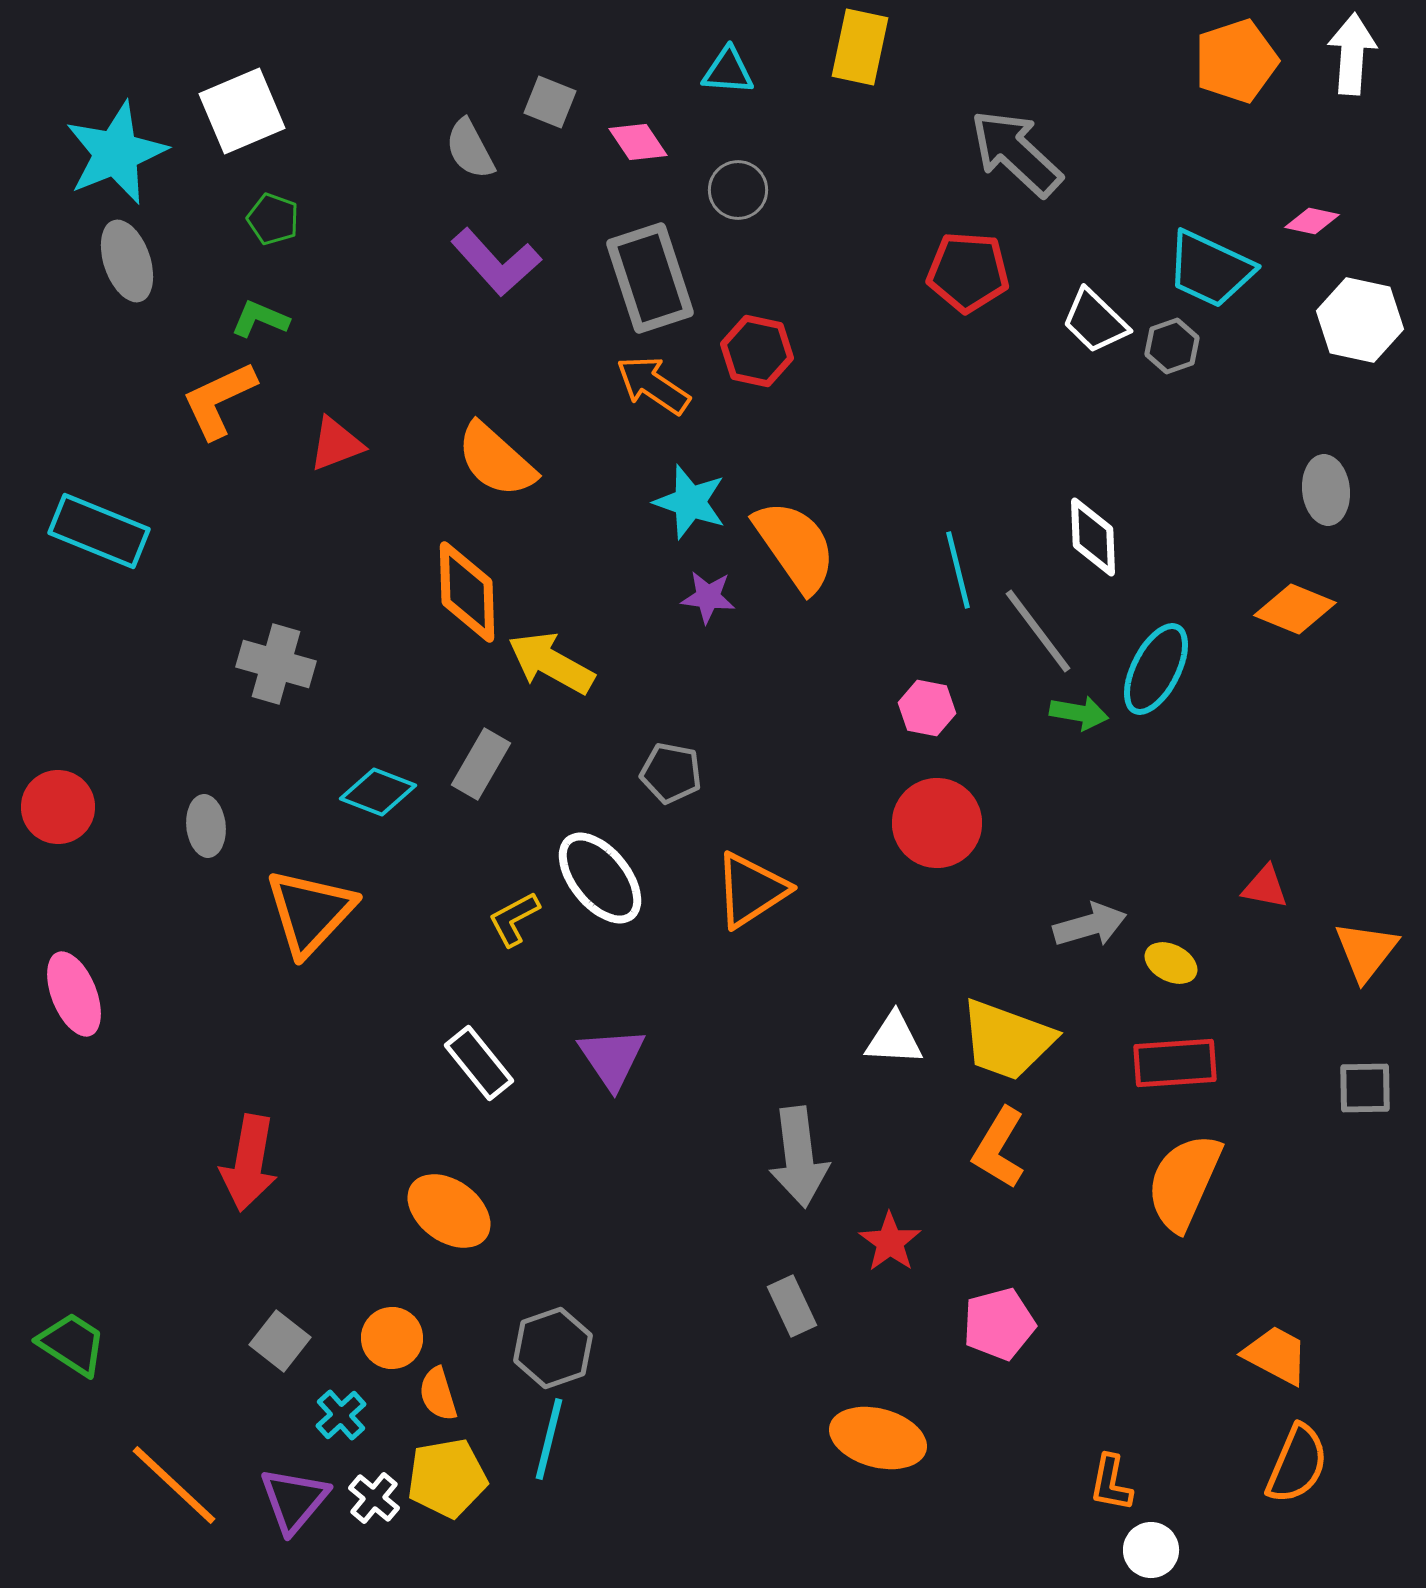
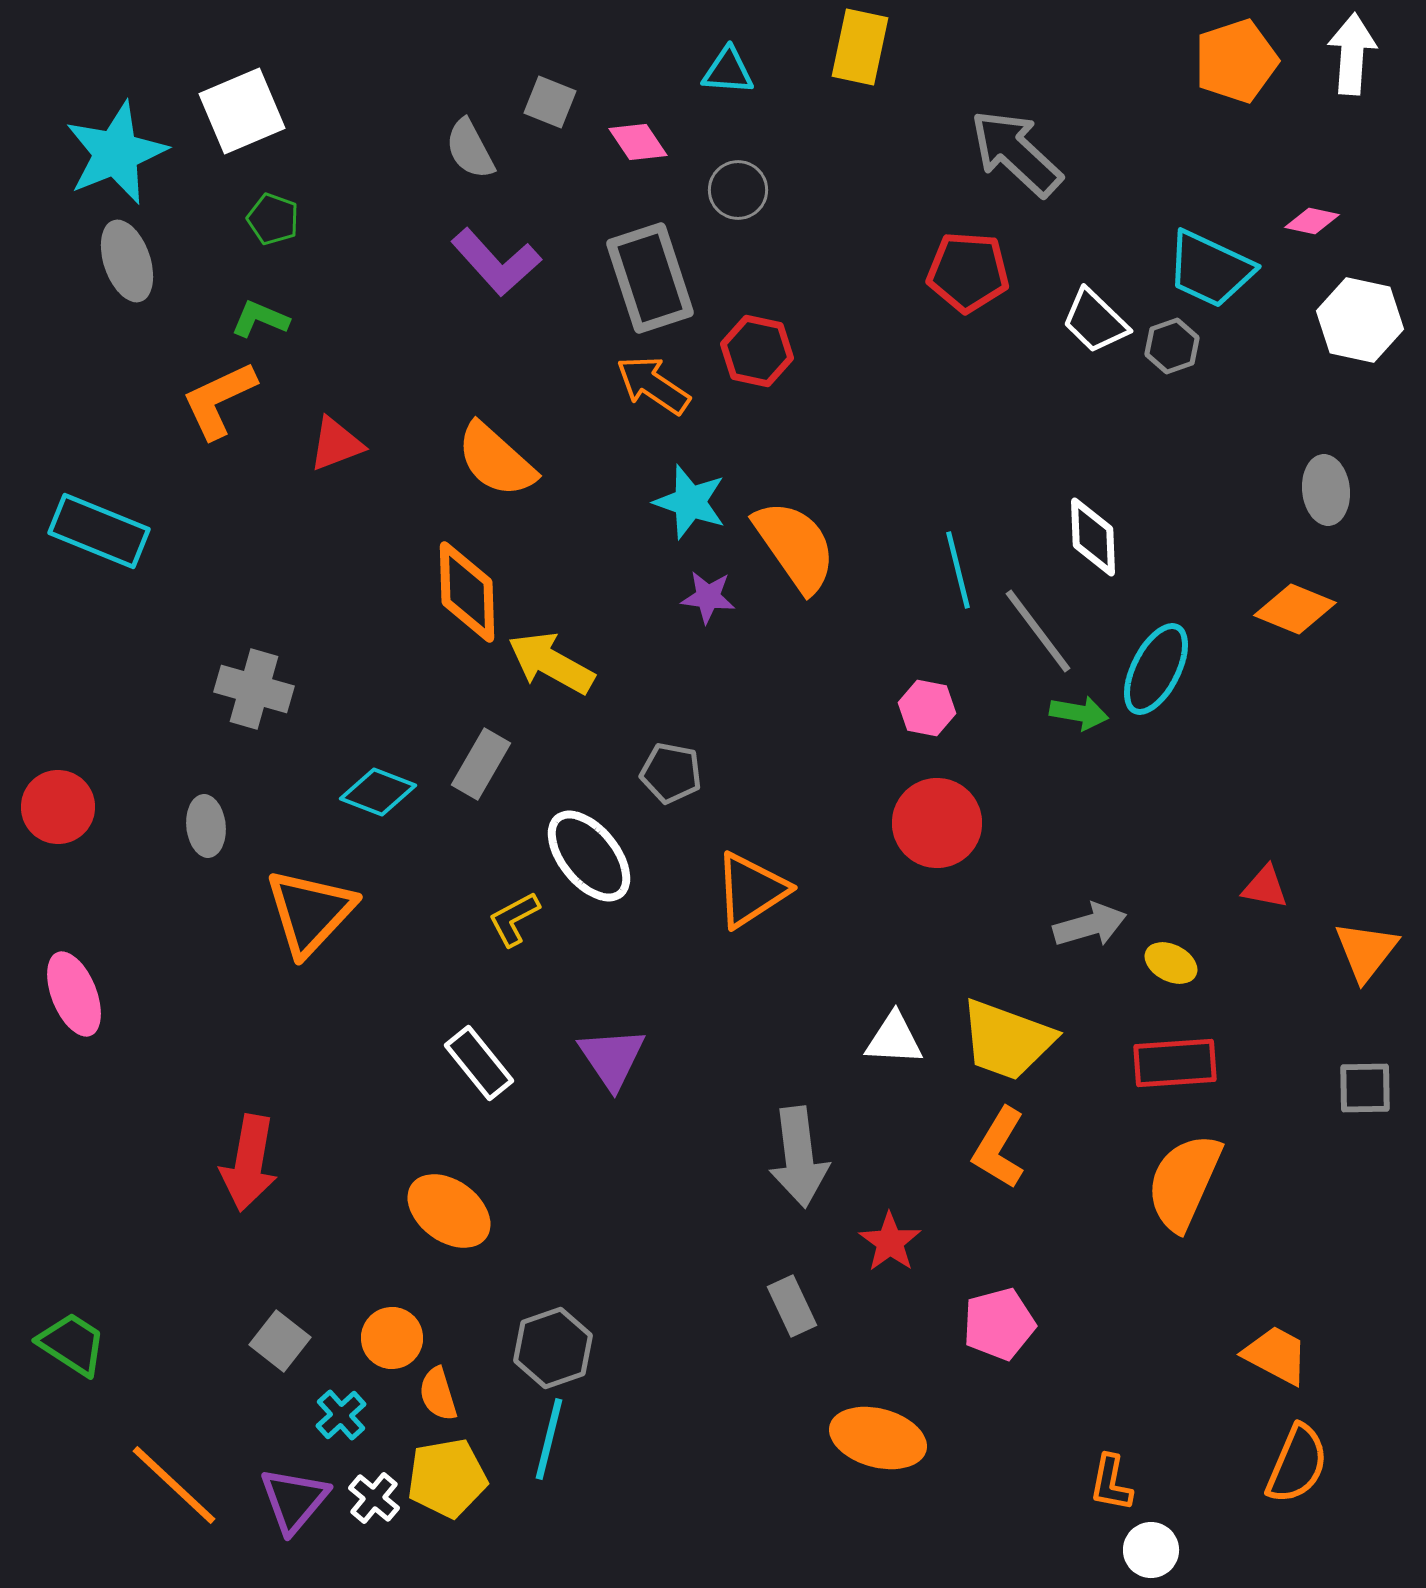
gray cross at (276, 664): moved 22 px left, 25 px down
white ellipse at (600, 878): moved 11 px left, 22 px up
